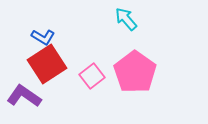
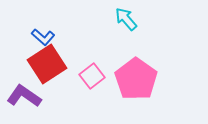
blue L-shape: rotated 10 degrees clockwise
pink pentagon: moved 1 px right, 7 px down
